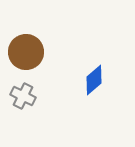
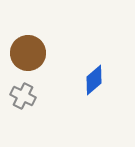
brown circle: moved 2 px right, 1 px down
